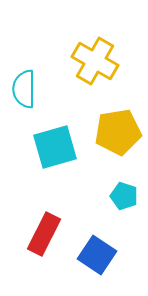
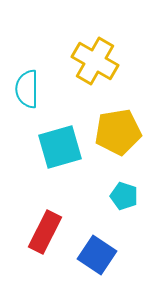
cyan semicircle: moved 3 px right
cyan square: moved 5 px right
red rectangle: moved 1 px right, 2 px up
